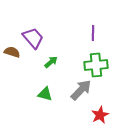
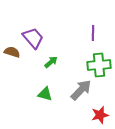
green cross: moved 3 px right
red star: rotated 12 degrees clockwise
